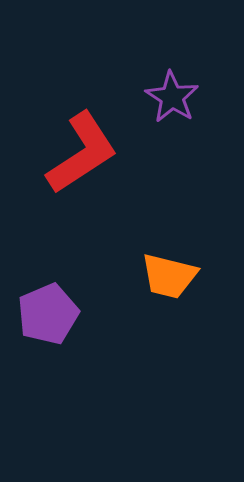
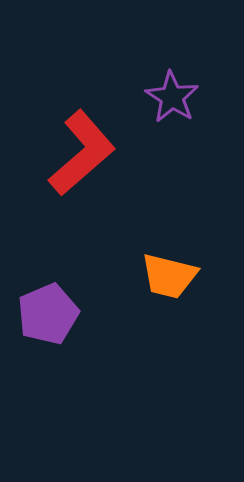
red L-shape: rotated 8 degrees counterclockwise
